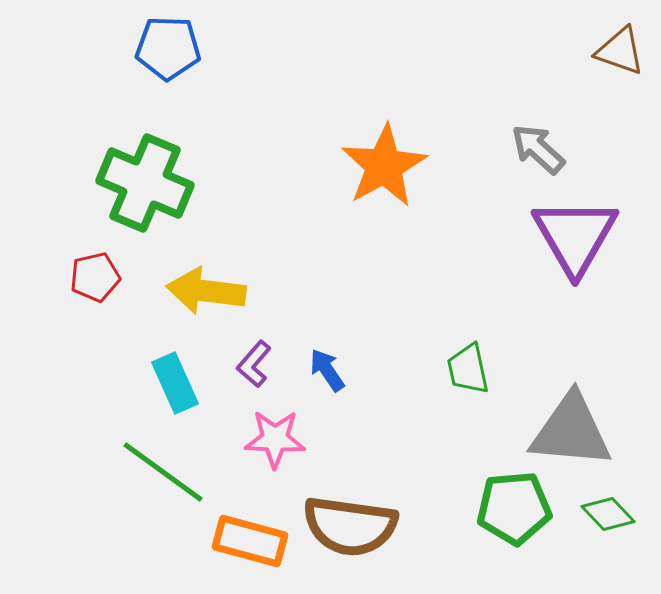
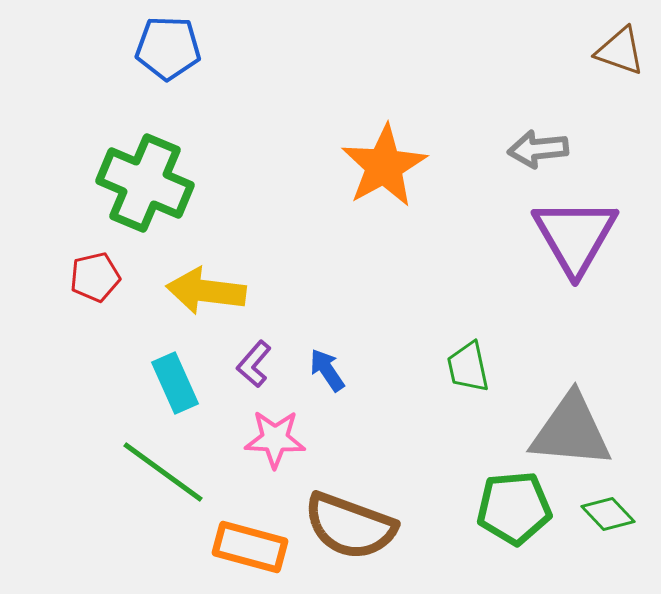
gray arrow: rotated 48 degrees counterclockwise
green trapezoid: moved 2 px up
brown semicircle: rotated 12 degrees clockwise
orange rectangle: moved 6 px down
